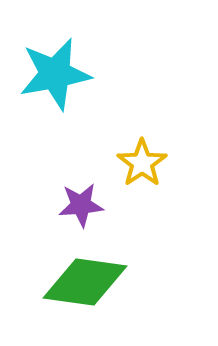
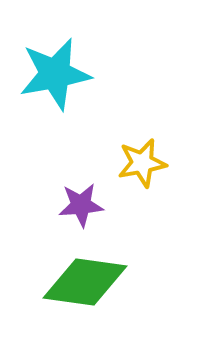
yellow star: rotated 24 degrees clockwise
